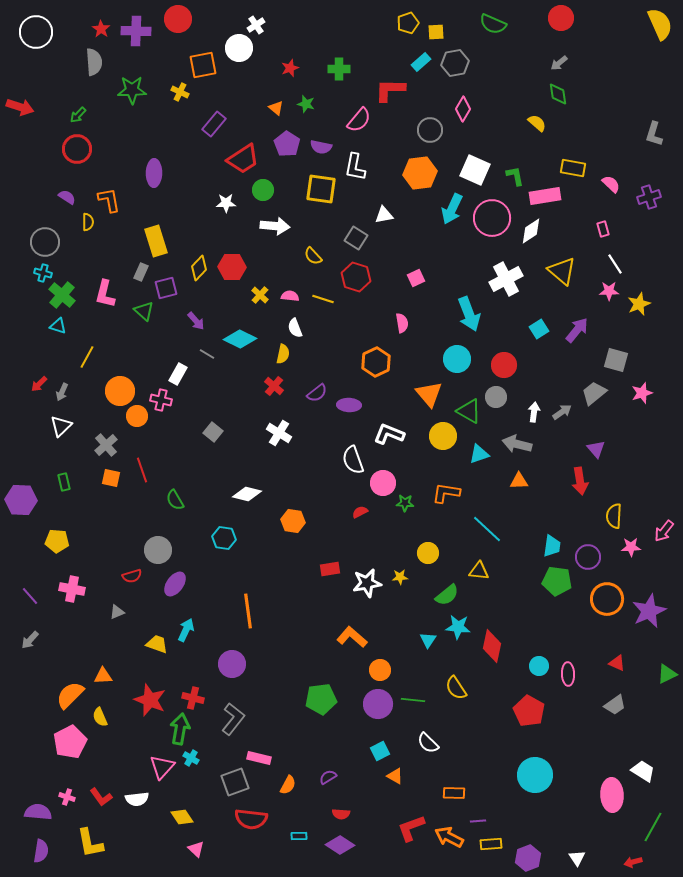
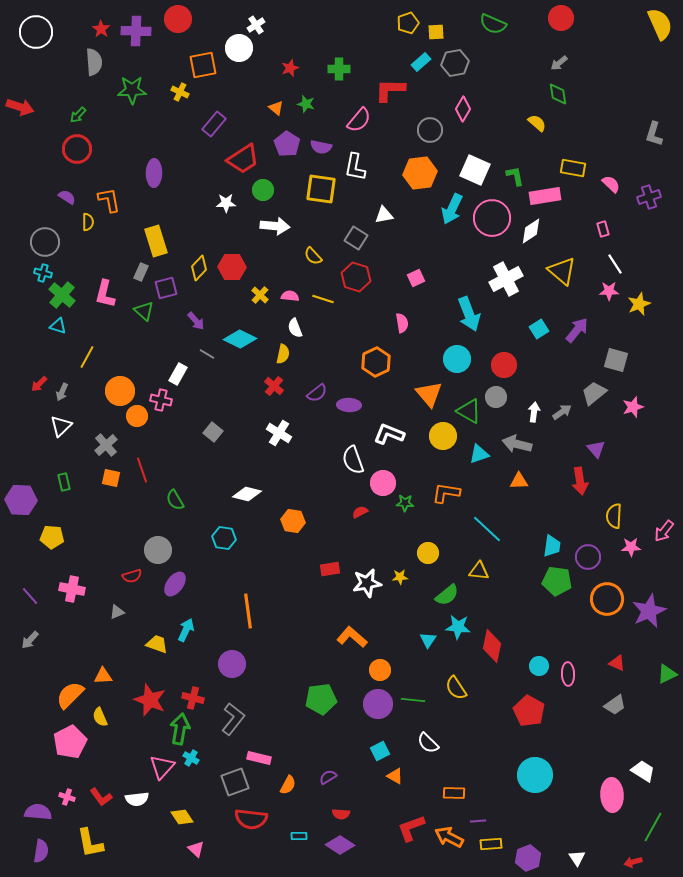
pink star at (642, 393): moved 9 px left, 14 px down
yellow pentagon at (57, 541): moved 5 px left, 4 px up
